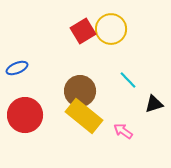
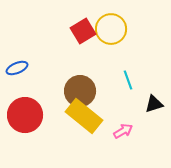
cyan line: rotated 24 degrees clockwise
pink arrow: rotated 114 degrees clockwise
